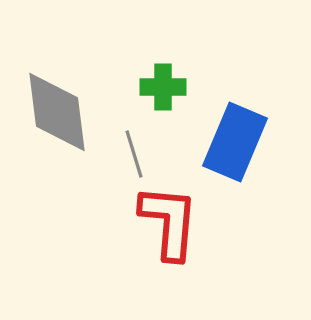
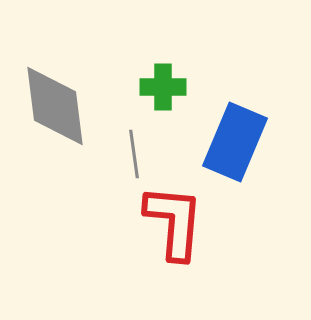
gray diamond: moved 2 px left, 6 px up
gray line: rotated 9 degrees clockwise
red L-shape: moved 5 px right
